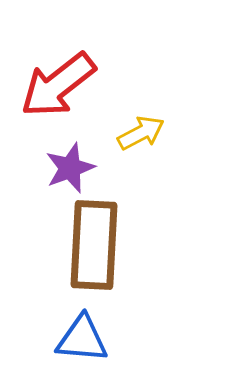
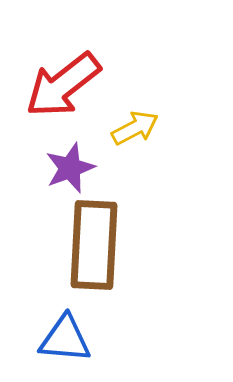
red arrow: moved 5 px right
yellow arrow: moved 6 px left, 5 px up
blue triangle: moved 17 px left
